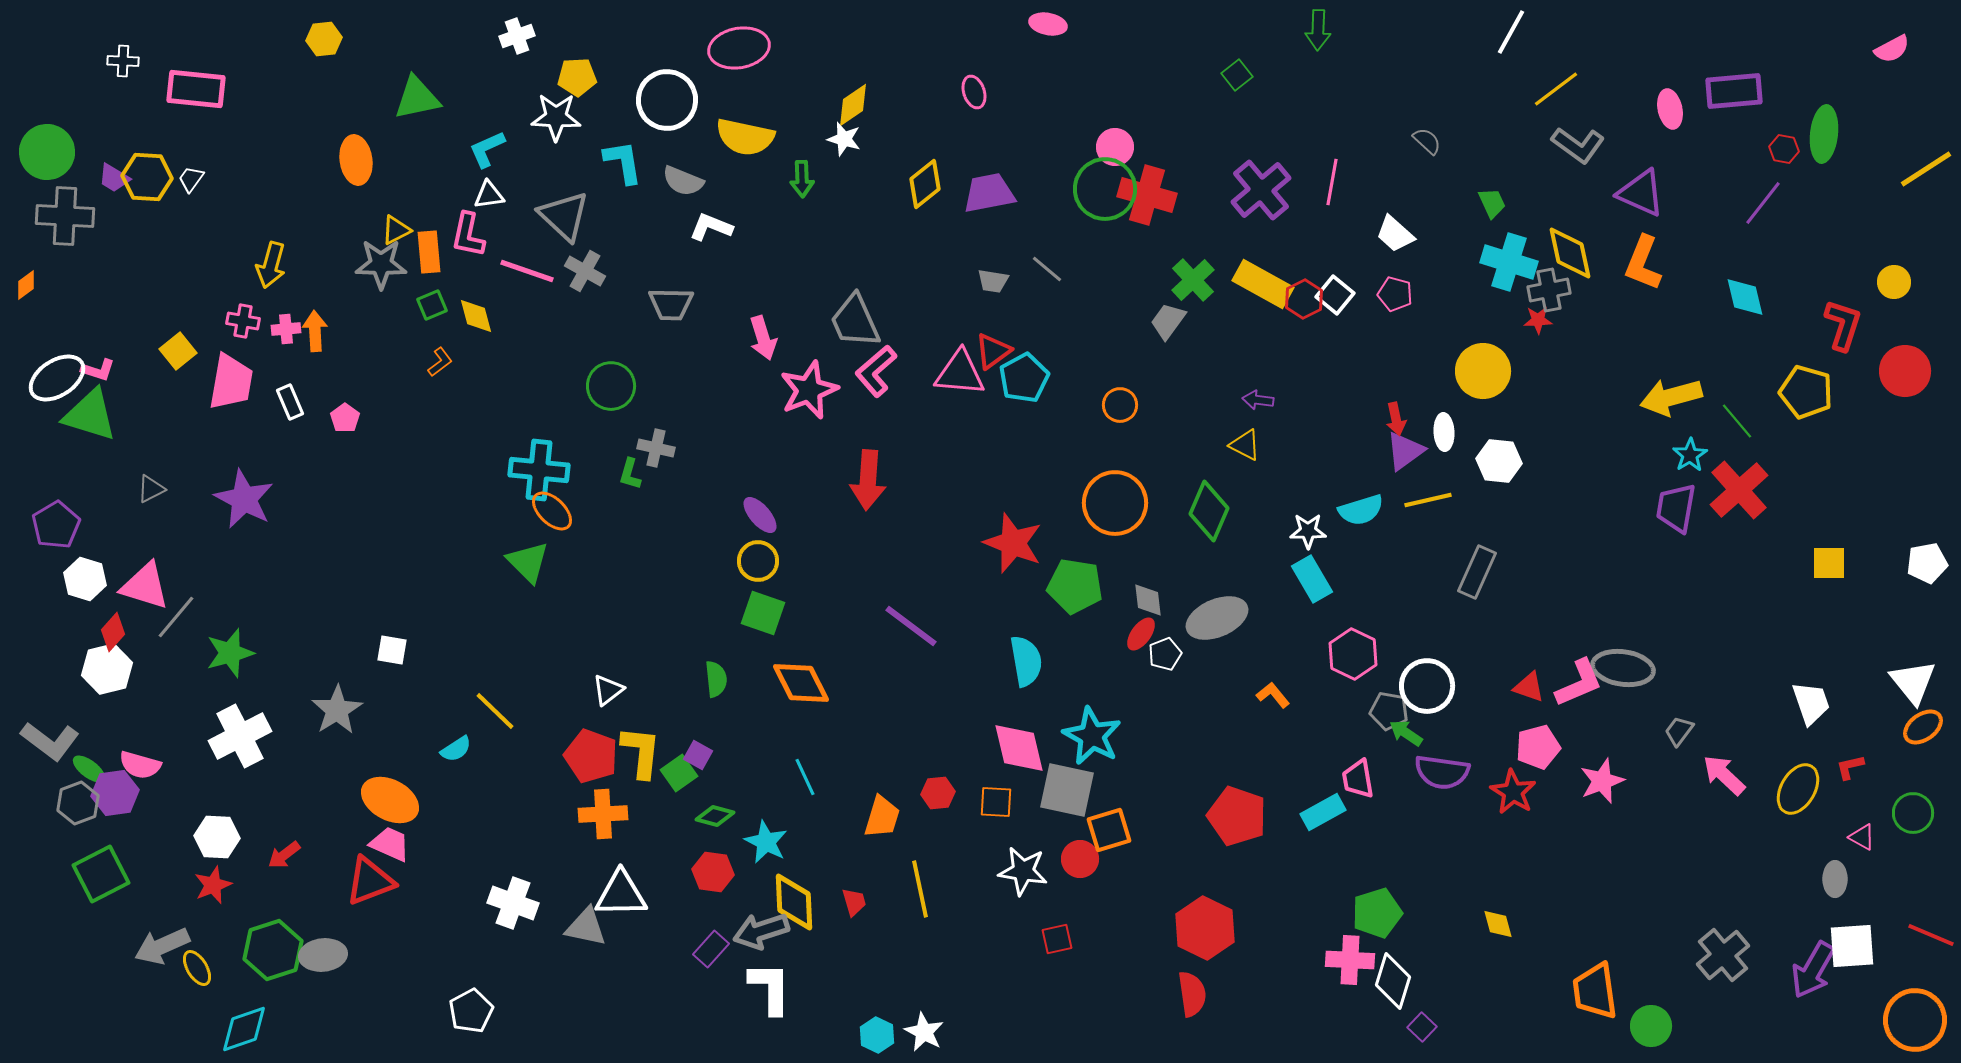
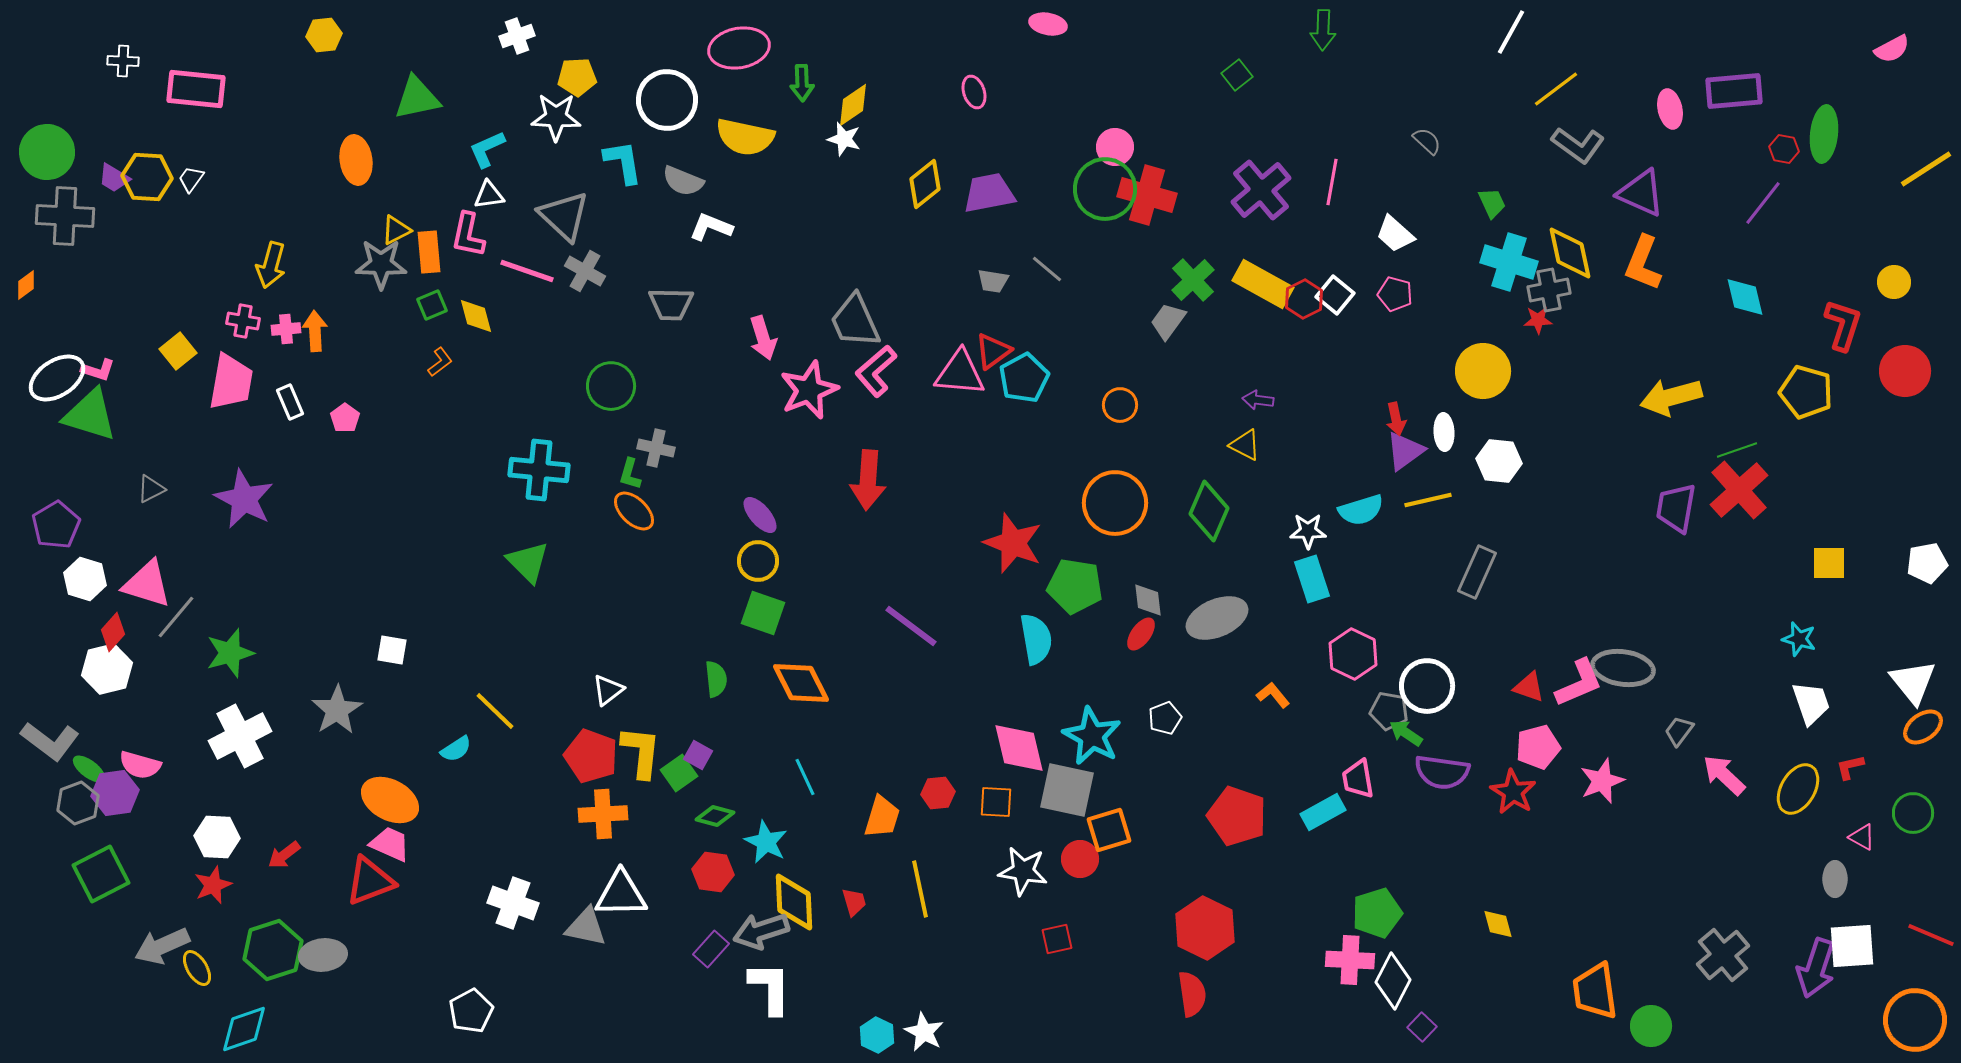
green arrow at (1318, 30): moved 5 px right
yellow hexagon at (324, 39): moved 4 px up
green arrow at (802, 179): moved 96 px up
green line at (1737, 421): moved 29 px down; rotated 69 degrees counterclockwise
cyan star at (1690, 455): moved 109 px right, 184 px down; rotated 24 degrees counterclockwise
orange ellipse at (552, 511): moved 82 px right
cyan rectangle at (1312, 579): rotated 12 degrees clockwise
pink triangle at (145, 586): moved 2 px right, 2 px up
white pentagon at (1165, 654): moved 64 px down
cyan semicircle at (1026, 661): moved 10 px right, 22 px up
purple arrow at (1813, 970): moved 3 px right, 2 px up; rotated 12 degrees counterclockwise
white diamond at (1393, 981): rotated 10 degrees clockwise
